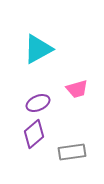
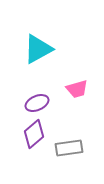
purple ellipse: moved 1 px left
gray rectangle: moved 3 px left, 4 px up
